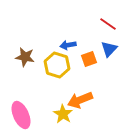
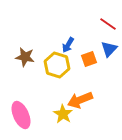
blue arrow: rotated 49 degrees counterclockwise
